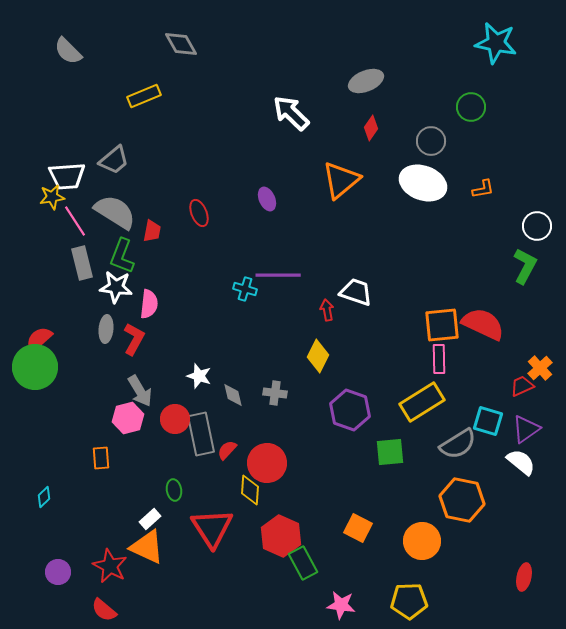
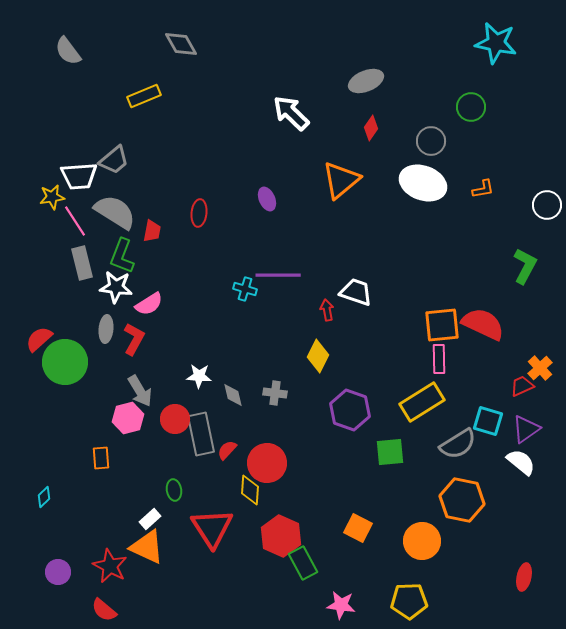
gray semicircle at (68, 51): rotated 8 degrees clockwise
white trapezoid at (67, 176): moved 12 px right
red ellipse at (199, 213): rotated 28 degrees clockwise
white circle at (537, 226): moved 10 px right, 21 px up
pink semicircle at (149, 304): rotated 52 degrees clockwise
green circle at (35, 367): moved 30 px right, 5 px up
white star at (199, 376): rotated 15 degrees counterclockwise
